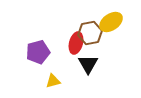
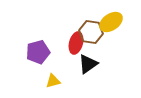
brown hexagon: moved 1 px right, 1 px up; rotated 20 degrees clockwise
black triangle: rotated 25 degrees clockwise
